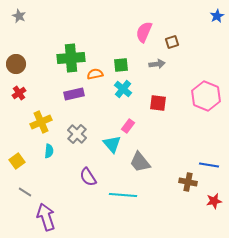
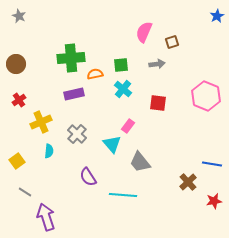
red cross: moved 7 px down
blue line: moved 3 px right, 1 px up
brown cross: rotated 36 degrees clockwise
